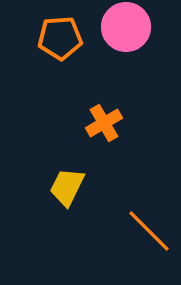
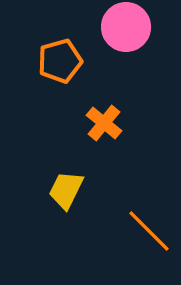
orange pentagon: moved 23 px down; rotated 12 degrees counterclockwise
orange cross: rotated 21 degrees counterclockwise
yellow trapezoid: moved 1 px left, 3 px down
